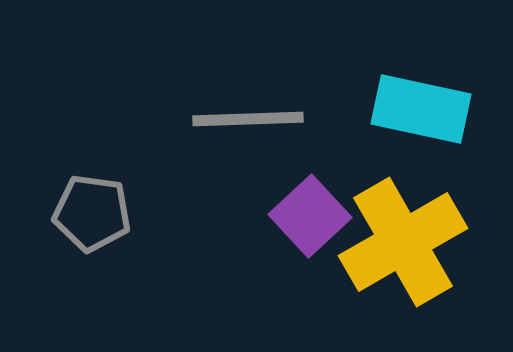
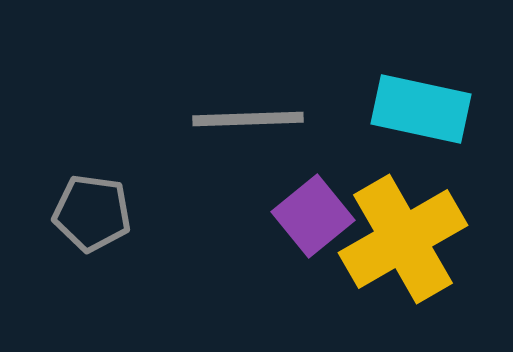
purple square: moved 3 px right; rotated 4 degrees clockwise
yellow cross: moved 3 px up
